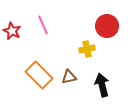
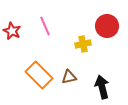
pink line: moved 2 px right, 1 px down
yellow cross: moved 4 px left, 5 px up
black arrow: moved 2 px down
